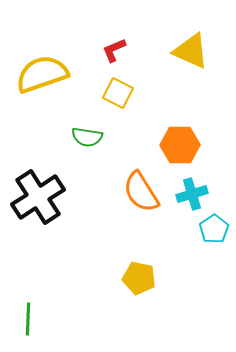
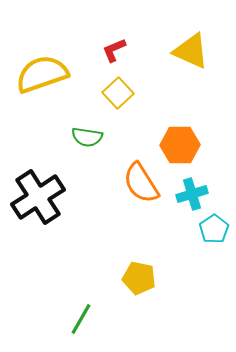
yellow square: rotated 20 degrees clockwise
orange semicircle: moved 9 px up
green line: moved 53 px right; rotated 28 degrees clockwise
